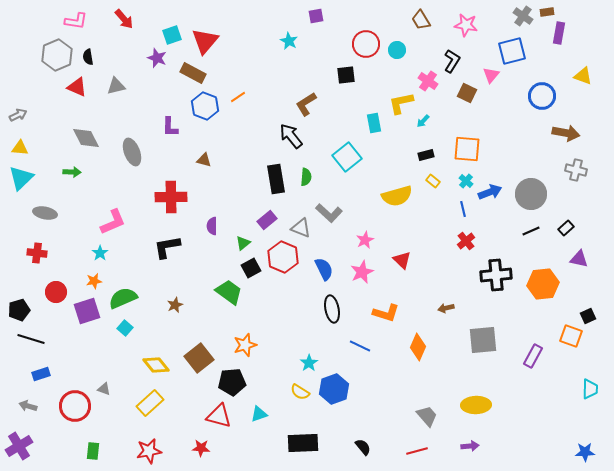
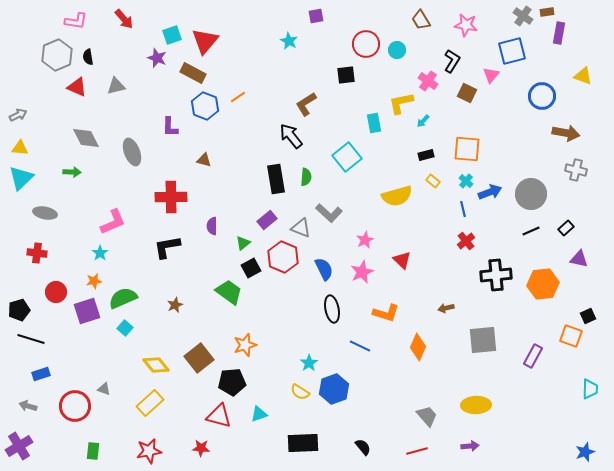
blue star at (585, 452): rotated 18 degrees counterclockwise
